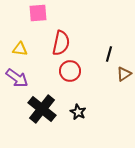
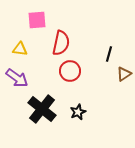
pink square: moved 1 px left, 7 px down
black star: rotated 21 degrees clockwise
